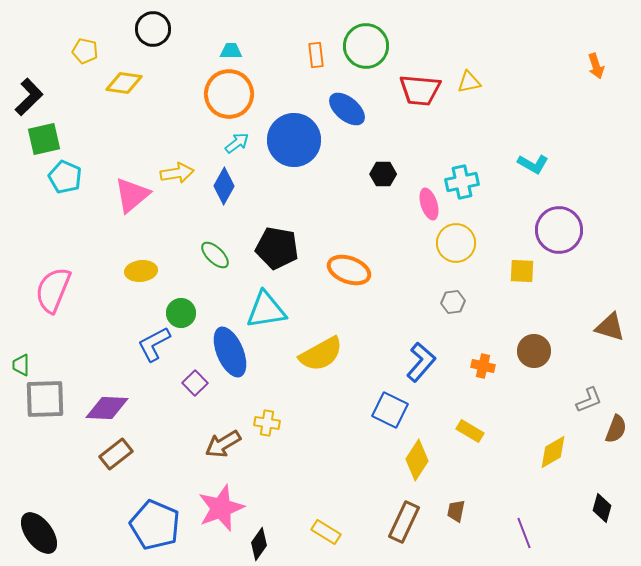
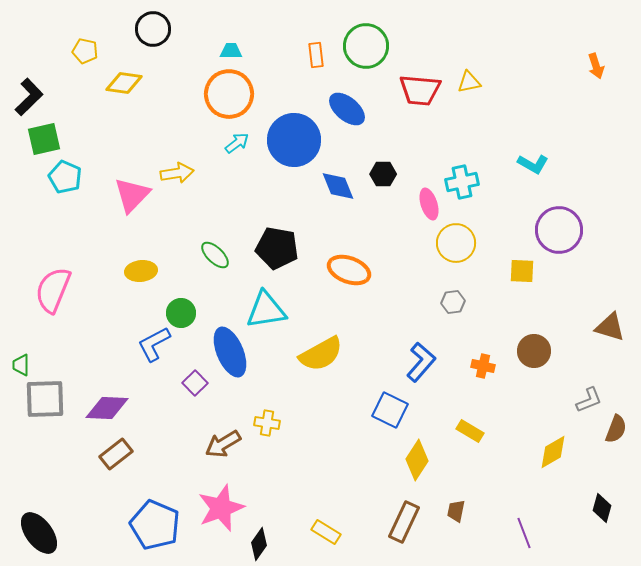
blue diamond at (224, 186): moved 114 px right; rotated 51 degrees counterclockwise
pink triangle at (132, 195): rotated 6 degrees counterclockwise
